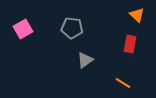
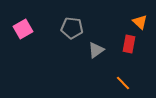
orange triangle: moved 3 px right, 7 px down
red rectangle: moved 1 px left
gray triangle: moved 11 px right, 10 px up
orange line: rotated 14 degrees clockwise
